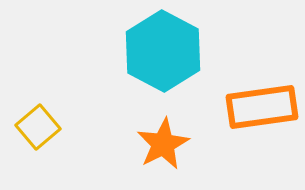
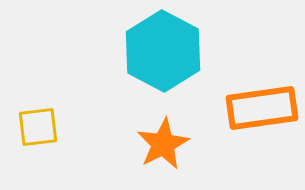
orange rectangle: moved 1 px down
yellow square: rotated 33 degrees clockwise
